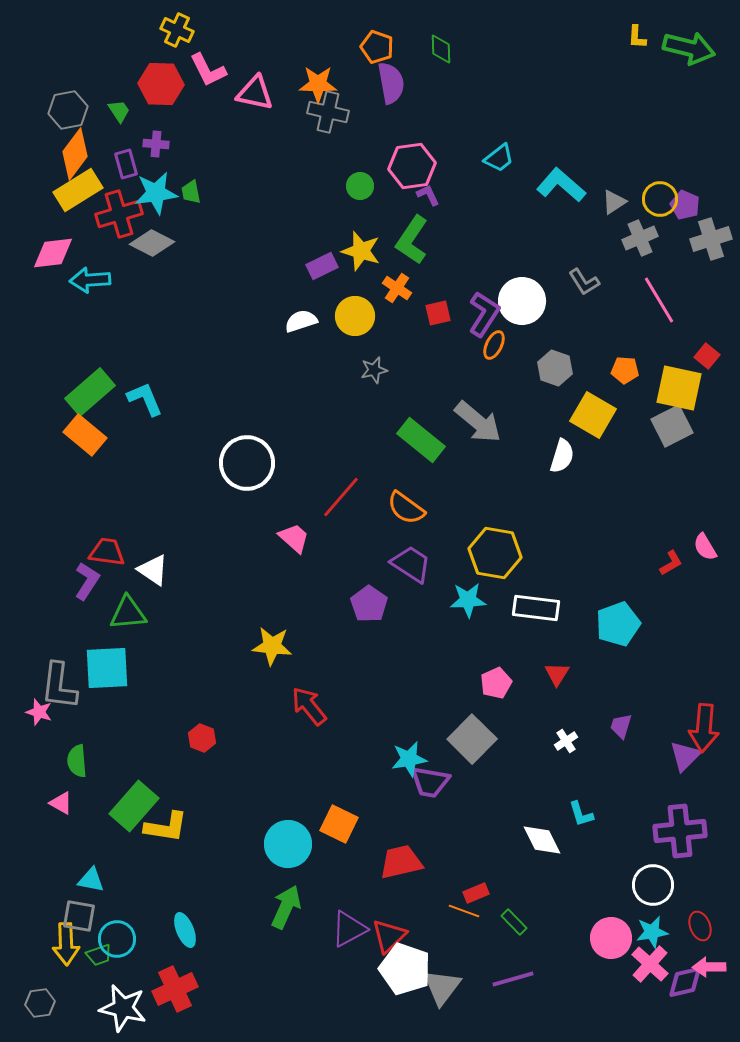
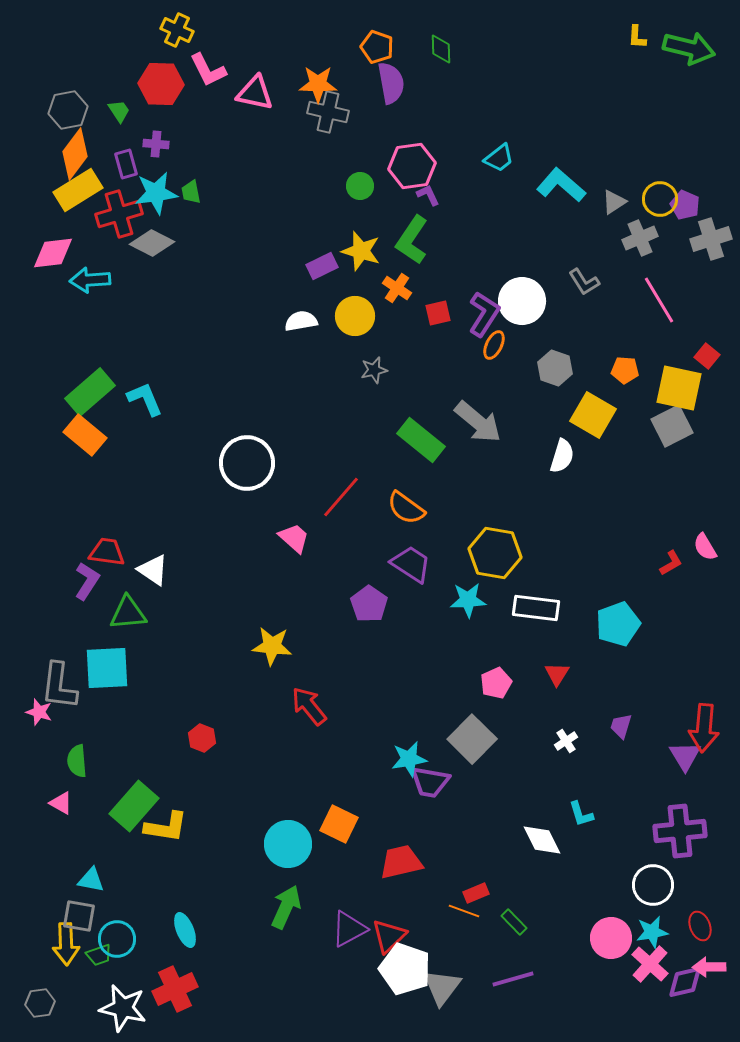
white semicircle at (301, 321): rotated 8 degrees clockwise
purple triangle at (685, 756): rotated 16 degrees counterclockwise
